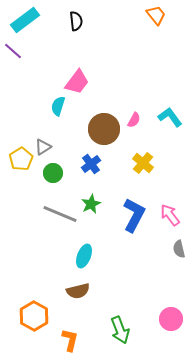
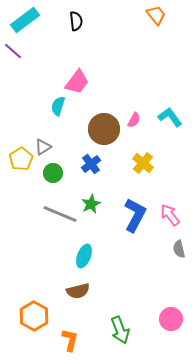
blue L-shape: moved 1 px right
